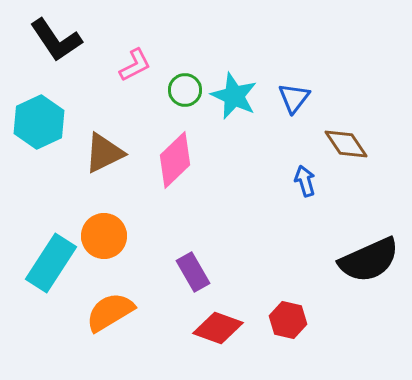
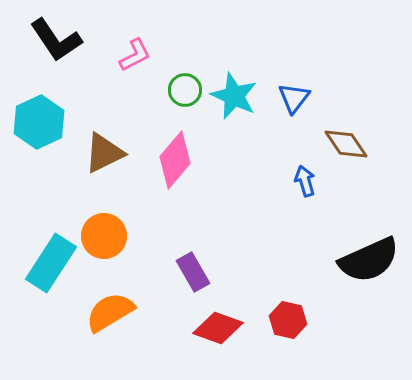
pink L-shape: moved 10 px up
pink diamond: rotated 6 degrees counterclockwise
